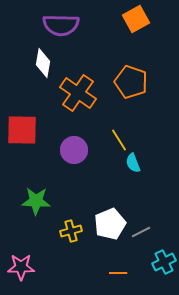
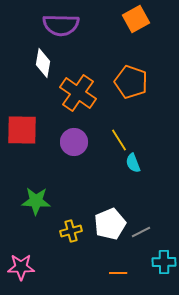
purple circle: moved 8 px up
cyan cross: rotated 25 degrees clockwise
